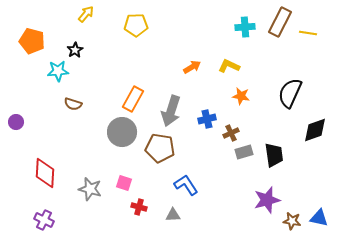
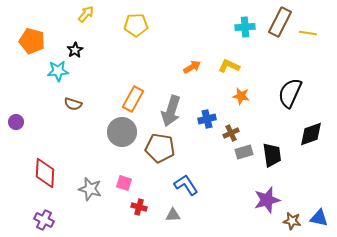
black diamond: moved 4 px left, 4 px down
black trapezoid: moved 2 px left
